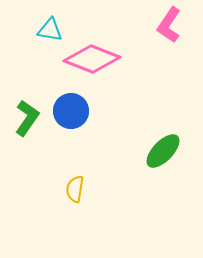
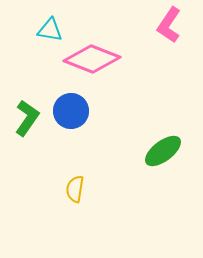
green ellipse: rotated 9 degrees clockwise
